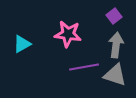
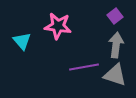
purple square: moved 1 px right
pink star: moved 10 px left, 8 px up
cyan triangle: moved 3 px up; rotated 42 degrees counterclockwise
